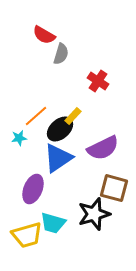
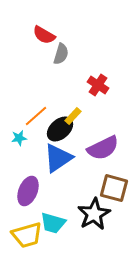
red cross: moved 4 px down
purple ellipse: moved 5 px left, 2 px down
black star: rotated 12 degrees counterclockwise
